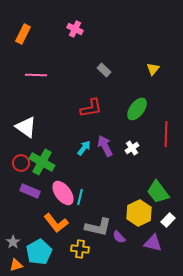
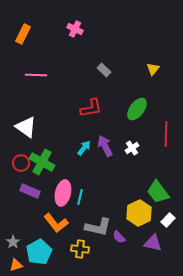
pink ellipse: rotated 50 degrees clockwise
